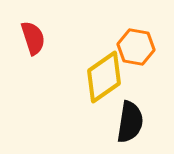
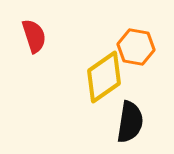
red semicircle: moved 1 px right, 2 px up
